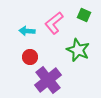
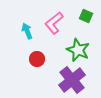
green square: moved 2 px right, 1 px down
cyan arrow: rotated 63 degrees clockwise
red circle: moved 7 px right, 2 px down
purple cross: moved 24 px right
